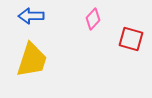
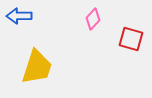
blue arrow: moved 12 px left
yellow trapezoid: moved 5 px right, 7 px down
